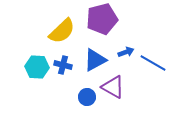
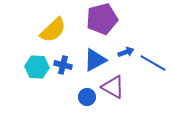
yellow semicircle: moved 9 px left, 1 px up
